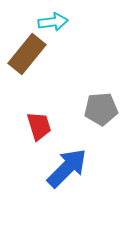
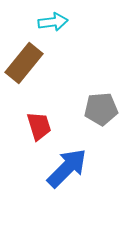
brown rectangle: moved 3 px left, 9 px down
